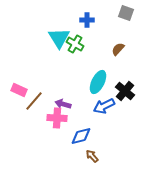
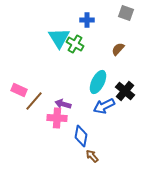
blue diamond: rotated 65 degrees counterclockwise
